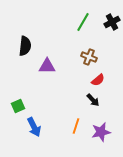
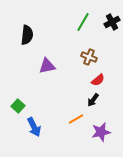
black semicircle: moved 2 px right, 11 px up
purple triangle: rotated 12 degrees counterclockwise
black arrow: rotated 80 degrees clockwise
green square: rotated 24 degrees counterclockwise
orange line: moved 7 px up; rotated 42 degrees clockwise
